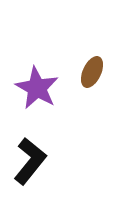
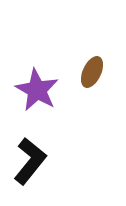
purple star: moved 2 px down
